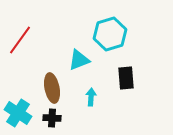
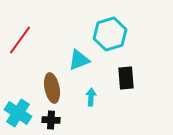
black cross: moved 1 px left, 2 px down
